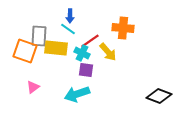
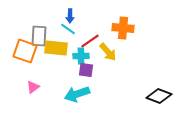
cyan cross: moved 1 px left, 3 px down; rotated 28 degrees counterclockwise
